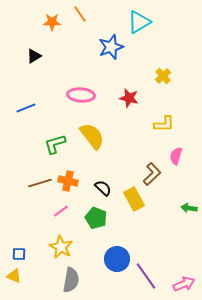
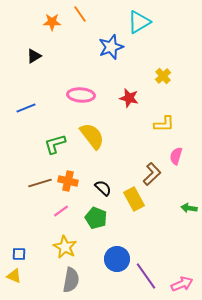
yellow star: moved 4 px right
pink arrow: moved 2 px left
